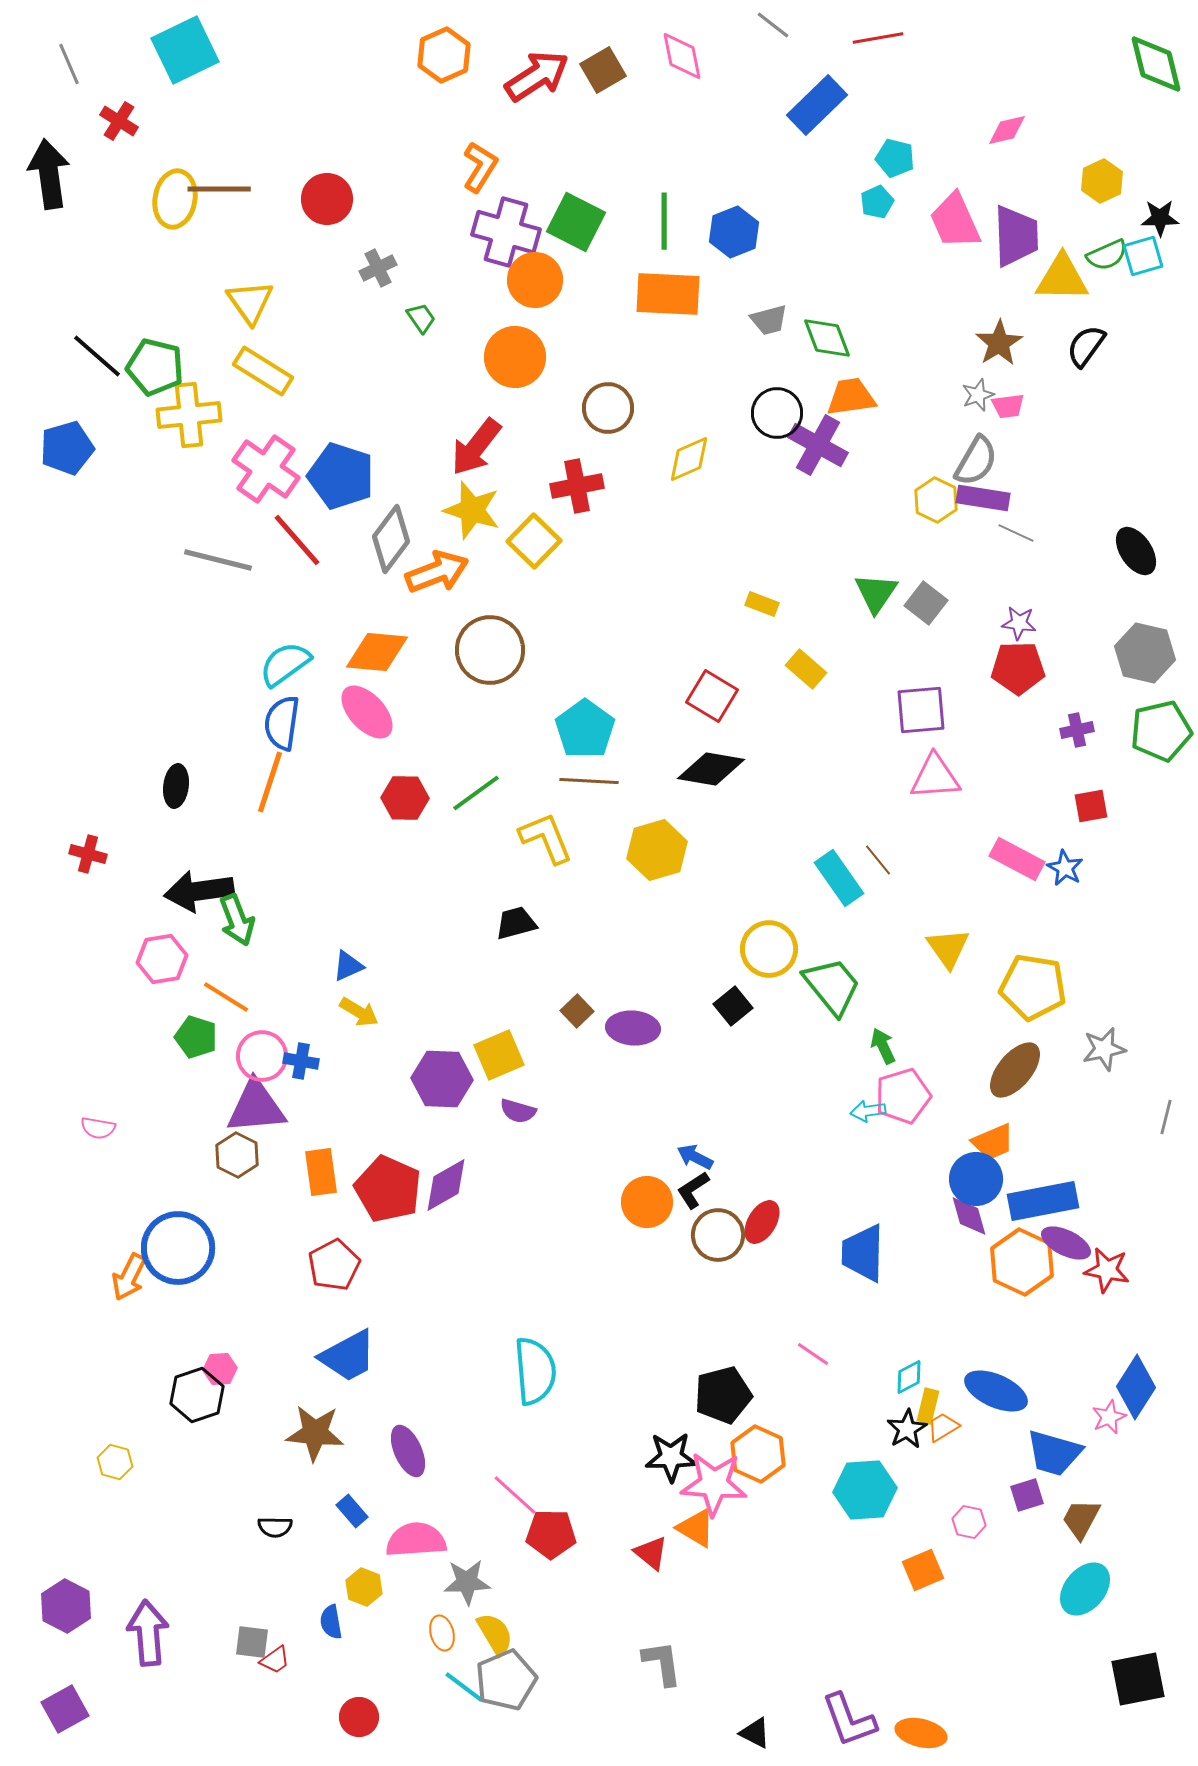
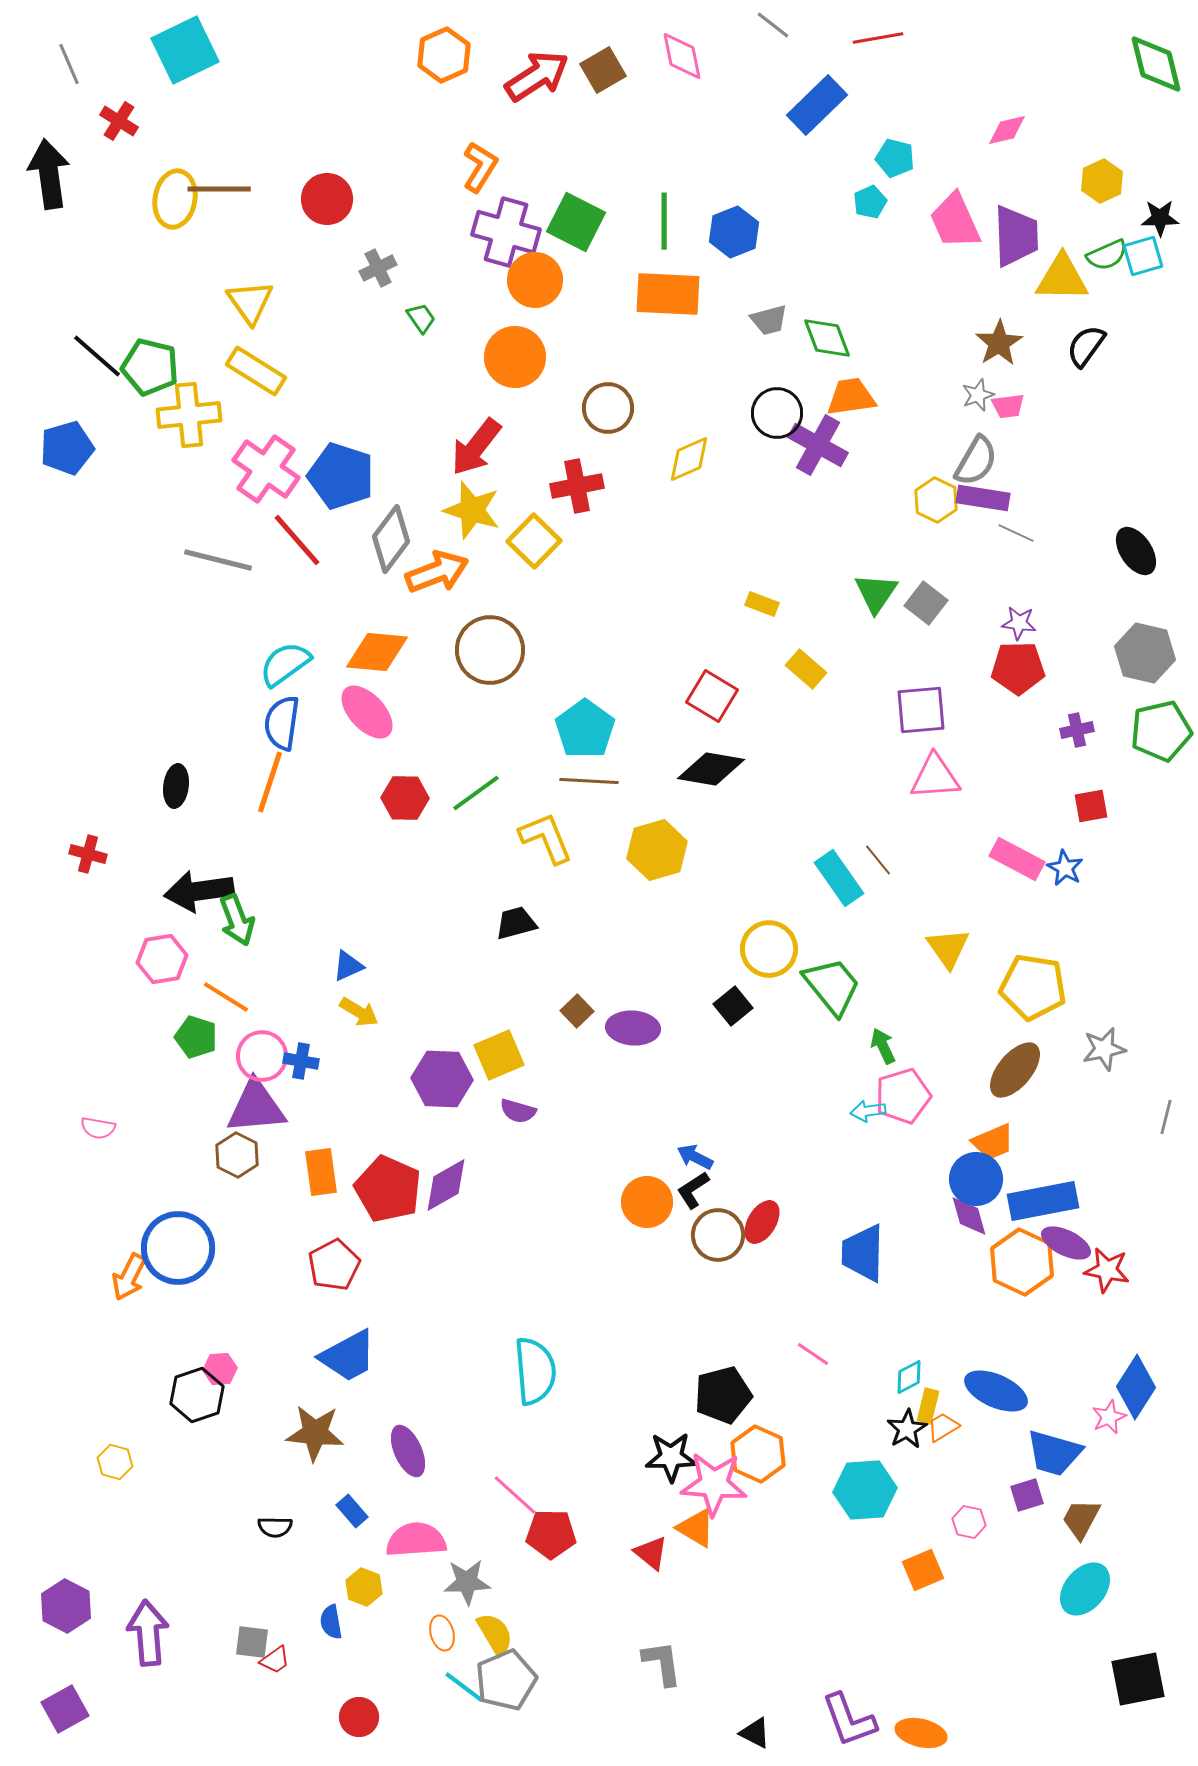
cyan pentagon at (877, 202): moved 7 px left
green pentagon at (155, 367): moved 5 px left
yellow rectangle at (263, 371): moved 7 px left
